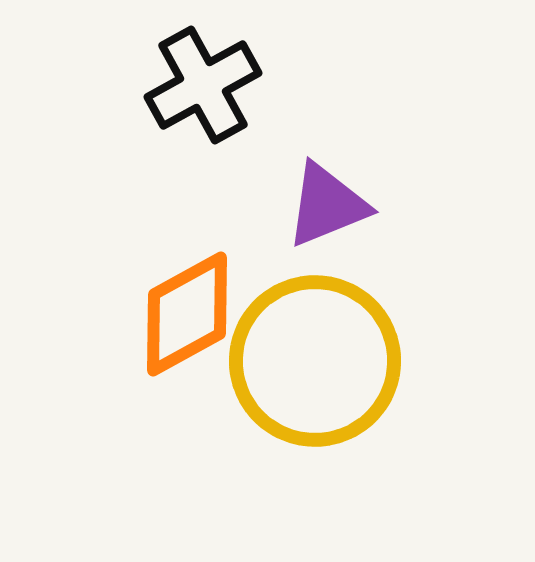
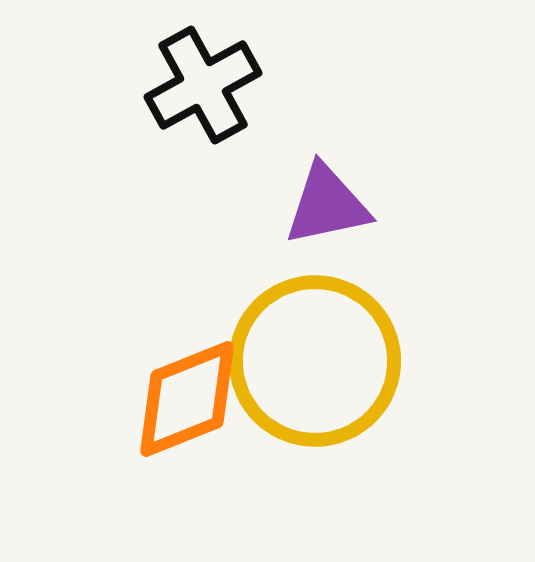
purple triangle: rotated 10 degrees clockwise
orange diamond: moved 85 px down; rotated 7 degrees clockwise
